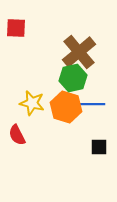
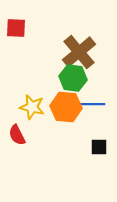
green hexagon: rotated 20 degrees clockwise
yellow star: moved 4 px down
orange hexagon: rotated 12 degrees counterclockwise
